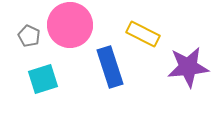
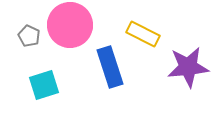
cyan square: moved 1 px right, 6 px down
